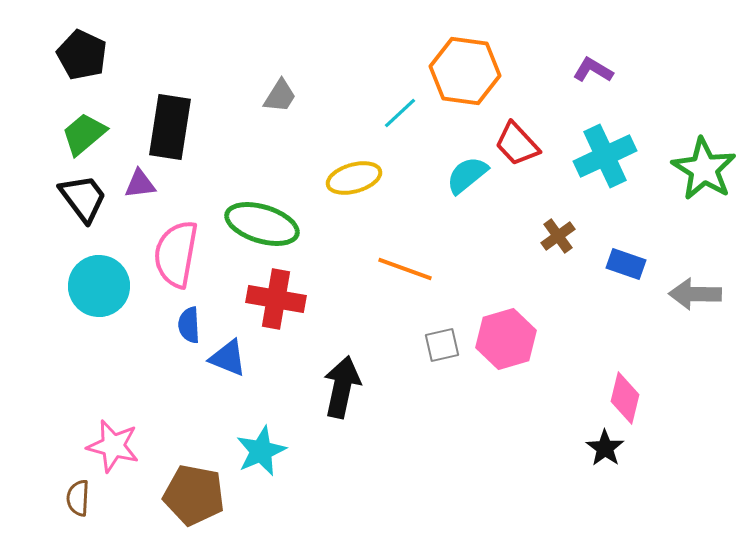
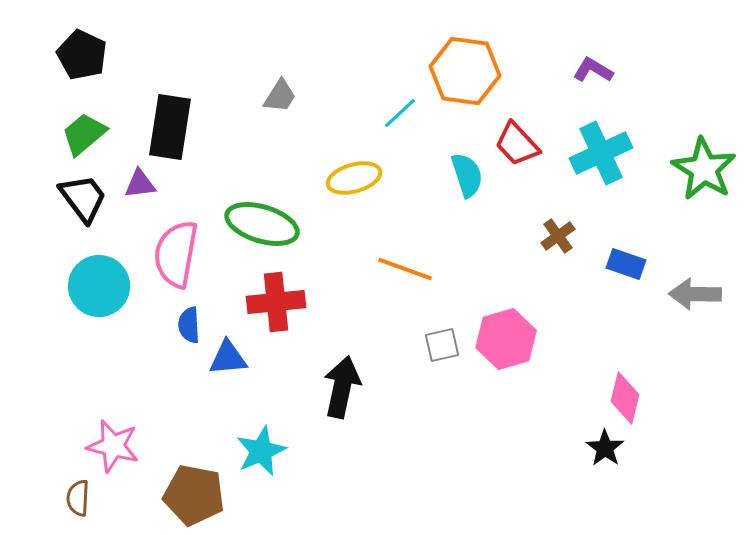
cyan cross: moved 4 px left, 3 px up
cyan semicircle: rotated 111 degrees clockwise
red cross: moved 3 px down; rotated 16 degrees counterclockwise
blue triangle: rotated 27 degrees counterclockwise
